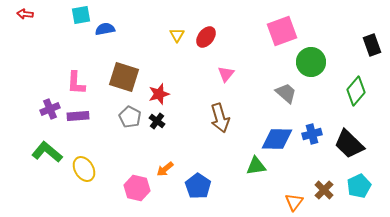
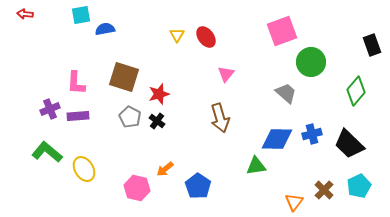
red ellipse: rotated 75 degrees counterclockwise
